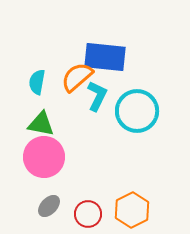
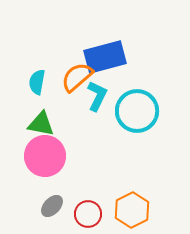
blue rectangle: rotated 21 degrees counterclockwise
pink circle: moved 1 px right, 1 px up
gray ellipse: moved 3 px right
